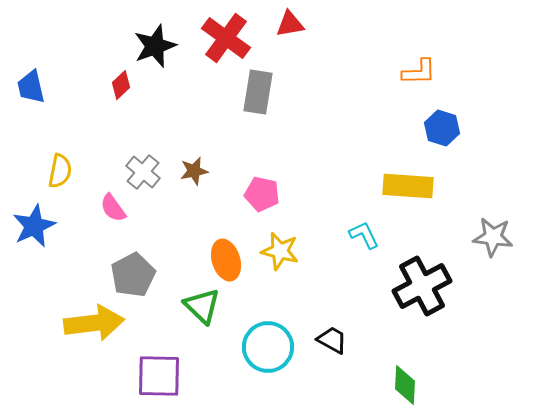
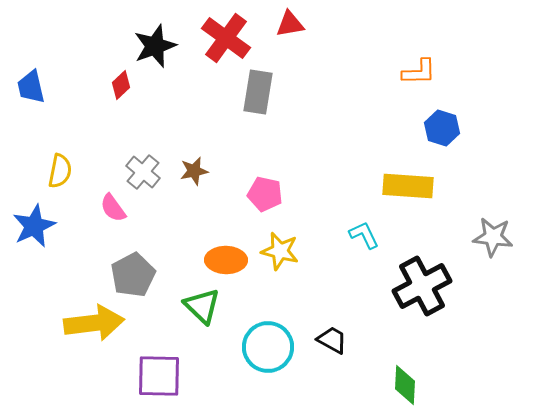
pink pentagon: moved 3 px right
orange ellipse: rotated 72 degrees counterclockwise
